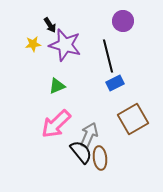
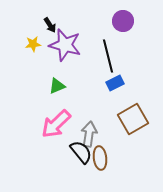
gray arrow: moved 1 px up; rotated 15 degrees counterclockwise
